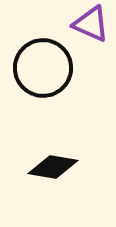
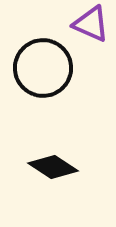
black diamond: rotated 24 degrees clockwise
